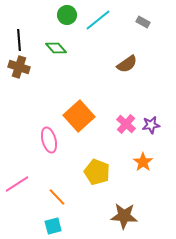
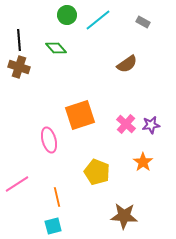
orange square: moved 1 px right, 1 px up; rotated 24 degrees clockwise
orange line: rotated 30 degrees clockwise
